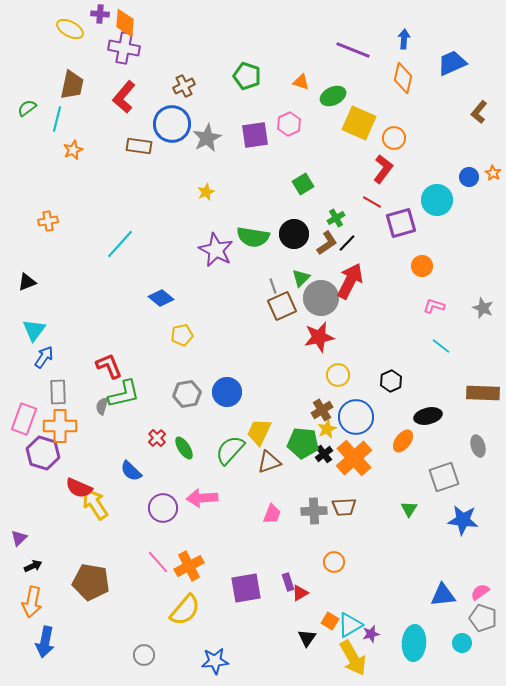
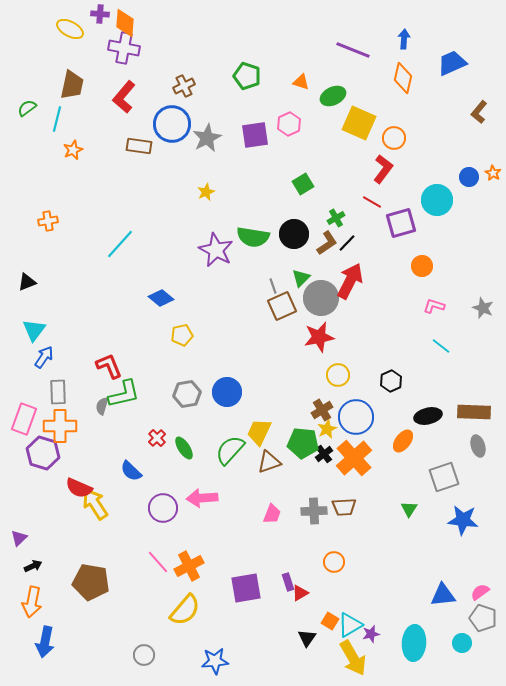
brown rectangle at (483, 393): moved 9 px left, 19 px down
